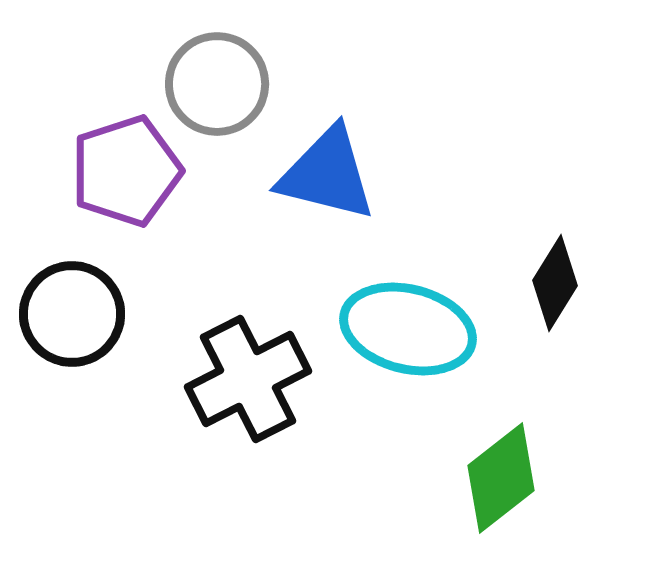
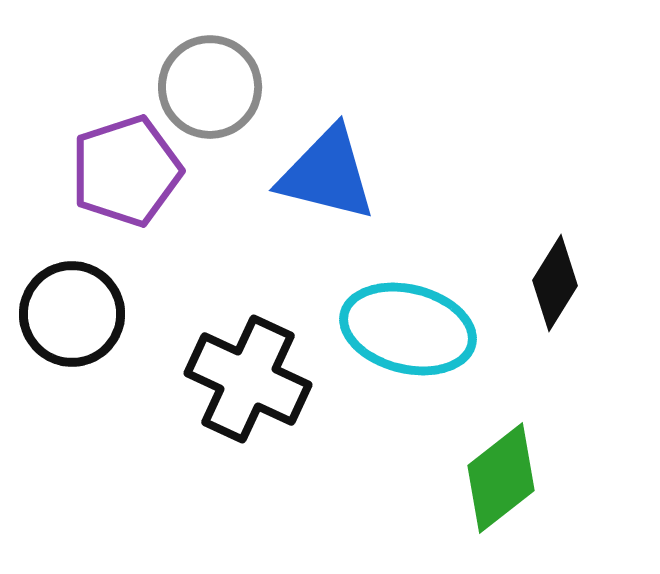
gray circle: moved 7 px left, 3 px down
black cross: rotated 38 degrees counterclockwise
